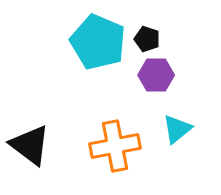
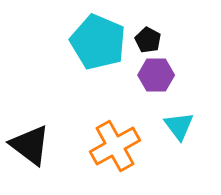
black pentagon: moved 1 px right, 1 px down; rotated 10 degrees clockwise
cyan triangle: moved 2 px right, 3 px up; rotated 28 degrees counterclockwise
orange cross: rotated 18 degrees counterclockwise
